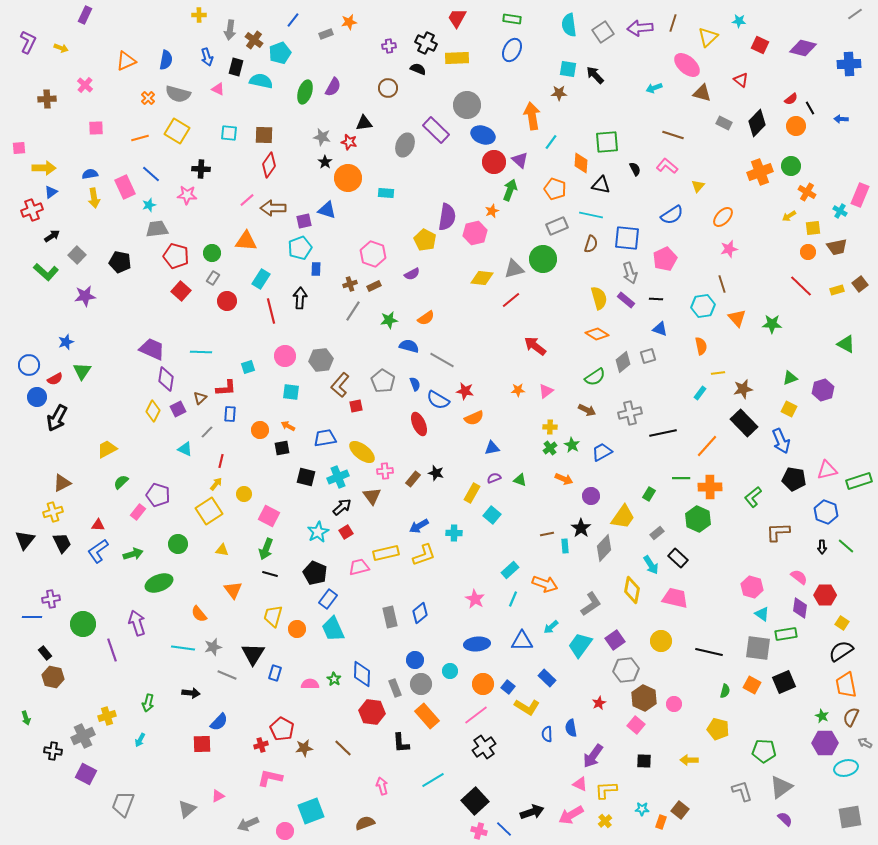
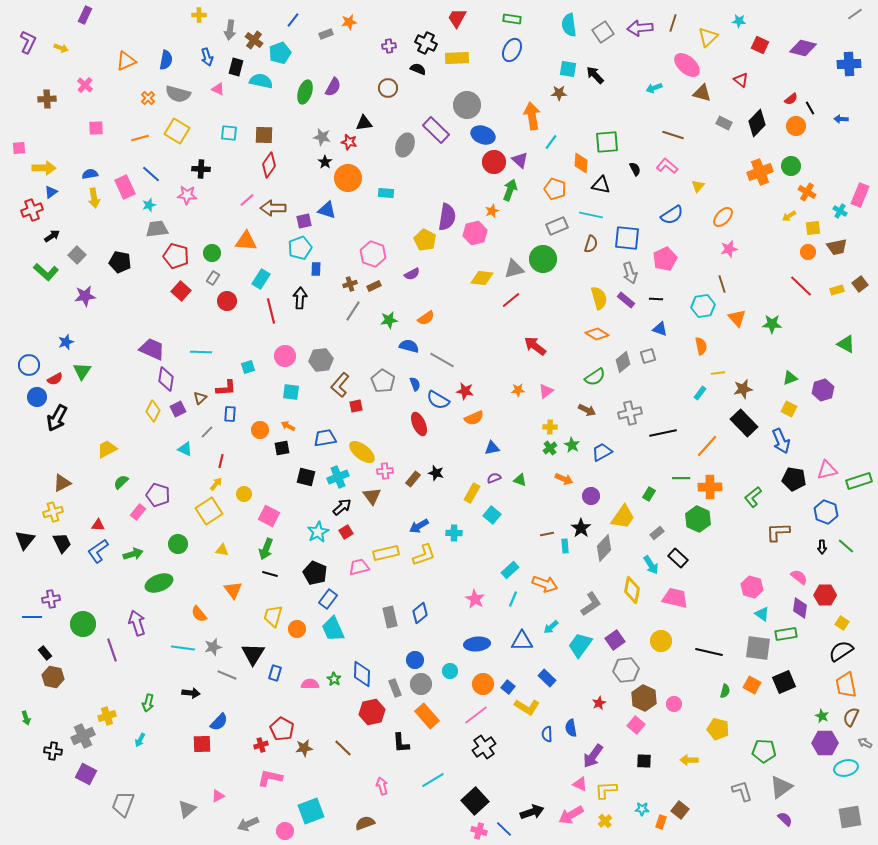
red hexagon at (372, 712): rotated 20 degrees counterclockwise
